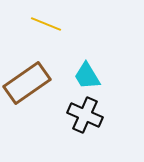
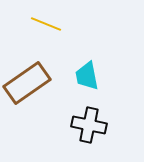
cyan trapezoid: rotated 20 degrees clockwise
black cross: moved 4 px right, 10 px down; rotated 12 degrees counterclockwise
